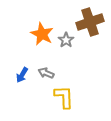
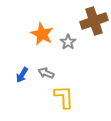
brown cross: moved 4 px right, 1 px up
gray star: moved 2 px right, 2 px down
